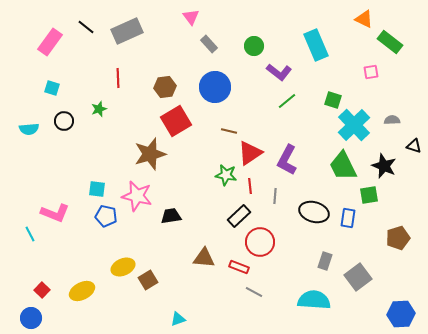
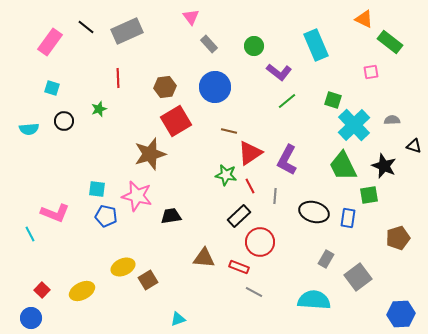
red line at (250, 186): rotated 21 degrees counterclockwise
gray rectangle at (325, 261): moved 1 px right, 2 px up; rotated 12 degrees clockwise
